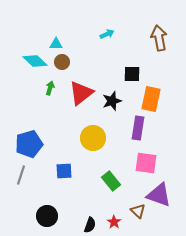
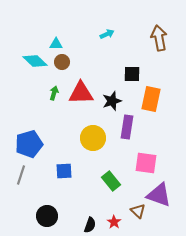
green arrow: moved 4 px right, 5 px down
red triangle: rotated 36 degrees clockwise
purple rectangle: moved 11 px left, 1 px up
